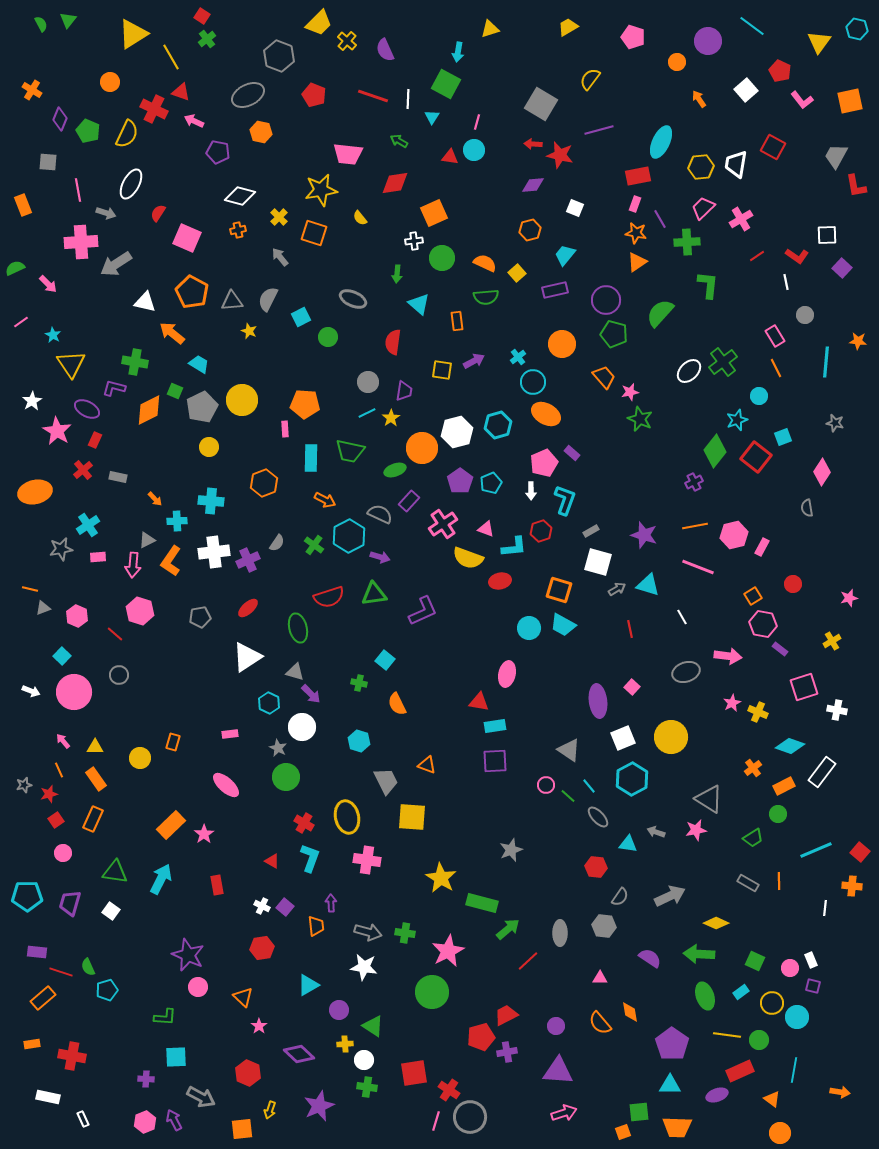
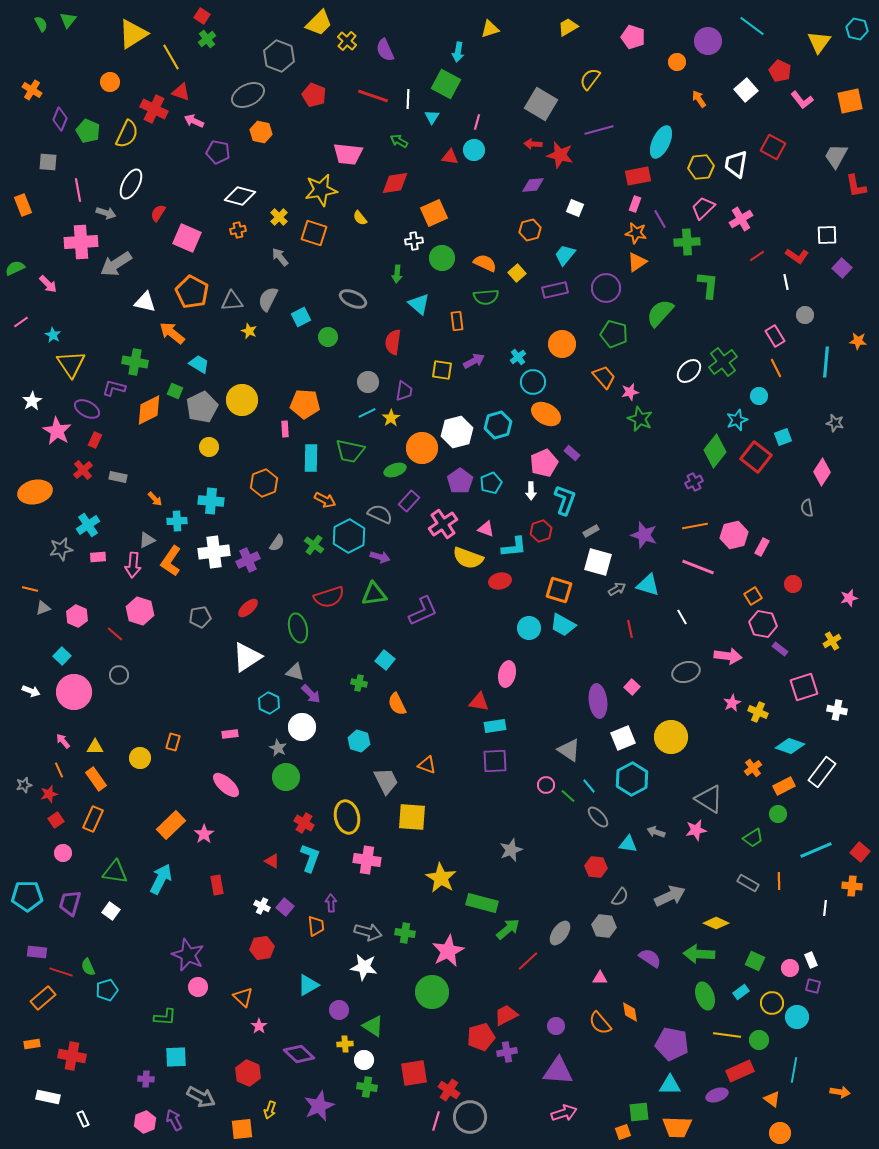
purple circle at (606, 300): moved 12 px up
gray ellipse at (560, 933): rotated 35 degrees clockwise
purple pentagon at (672, 1044): rotated 24 degrees counterclockwise
